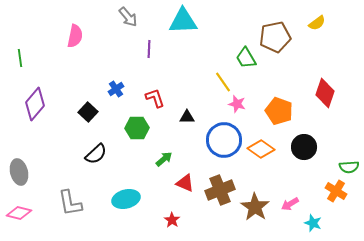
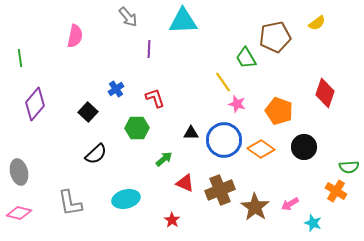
black triangle: moved 4 px right, 16 px down
